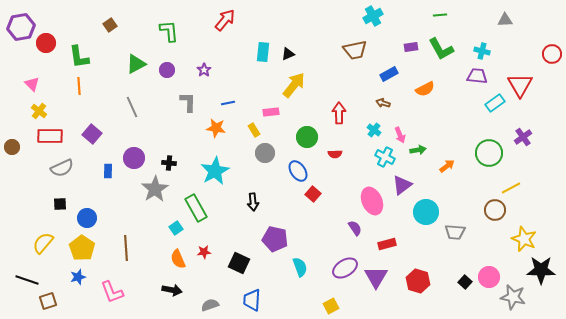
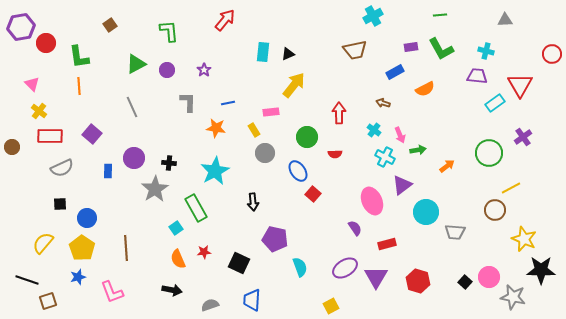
cyan cross at (482, 51): moved 4 px right
blue rectangle at (389, 74): moved 6 px right, 2 px up
